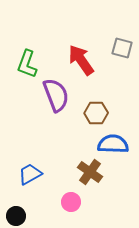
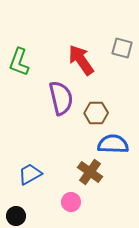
green L-shape: moved 8 px left, 2 px up
purple semicircle: moved 5 px right, 3 px down; rotated 8 degrees clockwise
